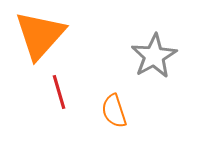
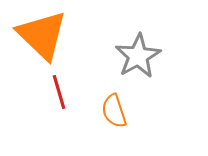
orange triangle: moved 2 px right; rotated 28 degrees counterclockwise
gray star: moved 16 px left
